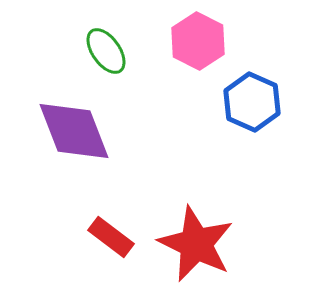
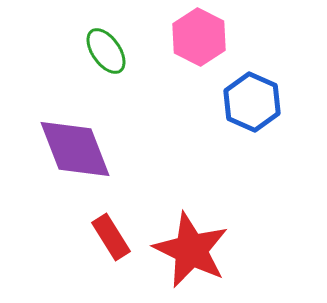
pink hexagon: moved 1 px right, 4 px up
purple diamond: moved 1 px right, 18 px down
red rectangle: rotated 21 degrees clockwise
red star: moved 5 px left, 6 px down
